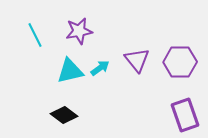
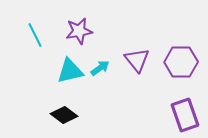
purple hexagon: moved 1 px right
